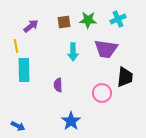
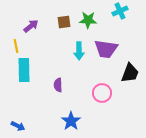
cyan cross: moved 2 px right, 8 px up
cyan arrow: moved 6 px right, 1 px up
black trapezoid: moved 5 px right, 4 px up; rotated 15 degrees clockwise
